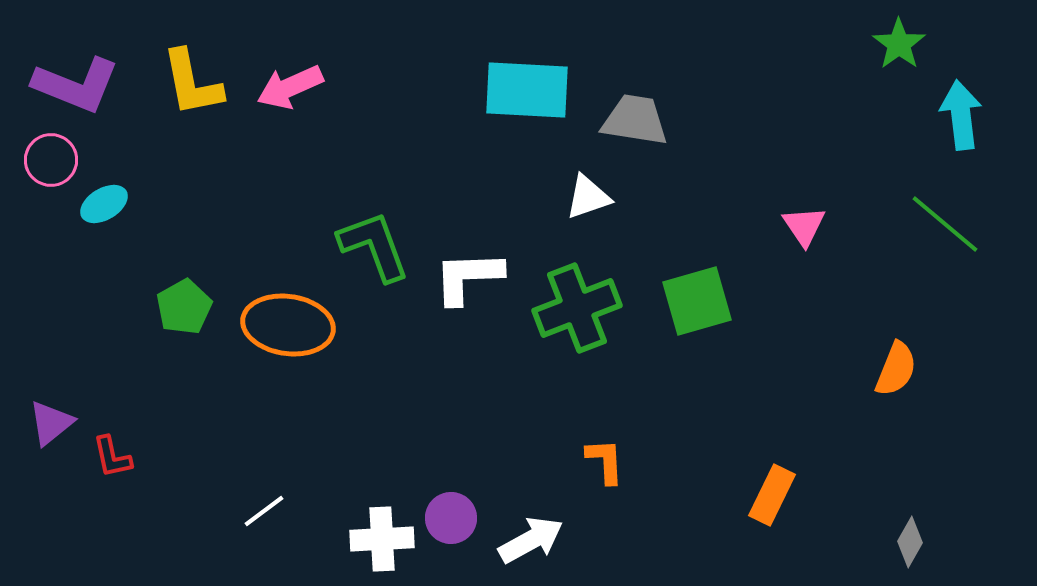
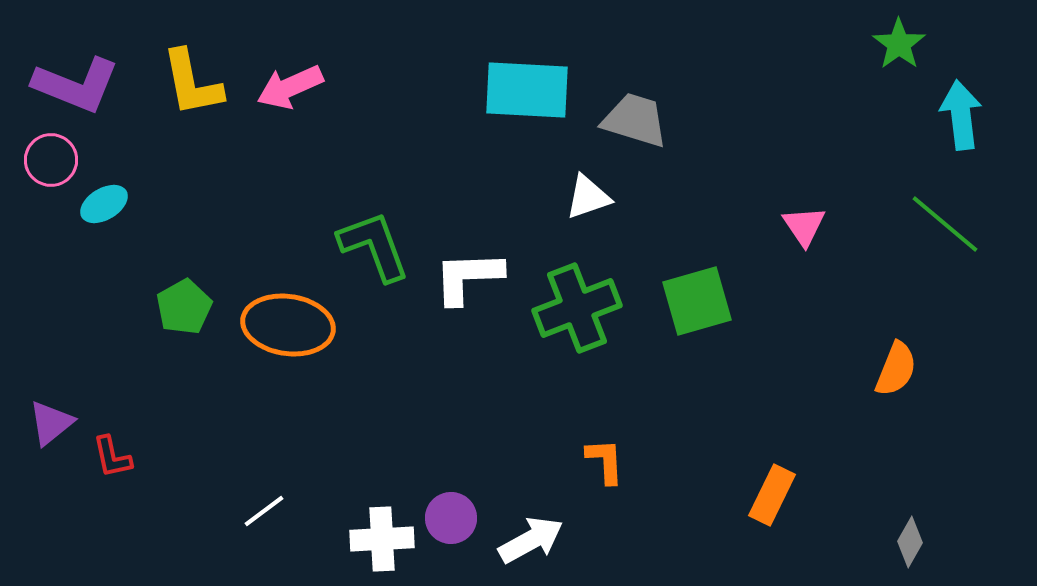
gray trapezoid: rotated 8 degrees clockwise
